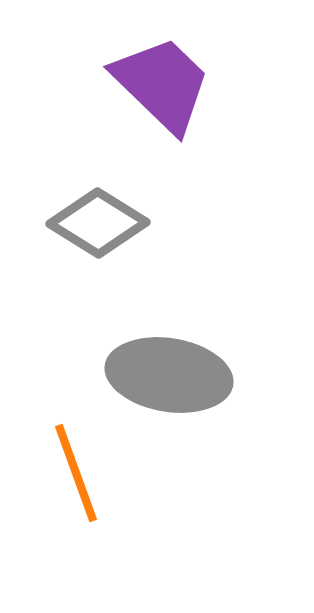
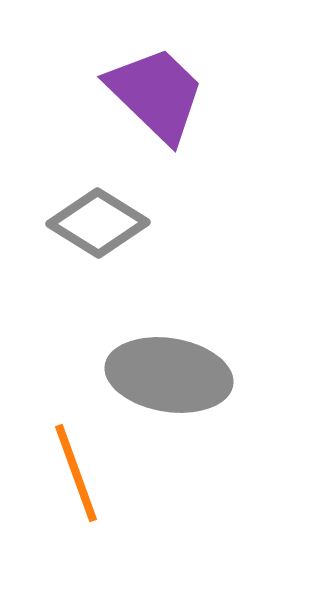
purple trapezoid: moved 6 px left, 10 px down
